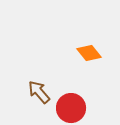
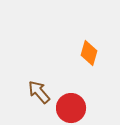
orange diamond: rotated 55 degrees clockwise
